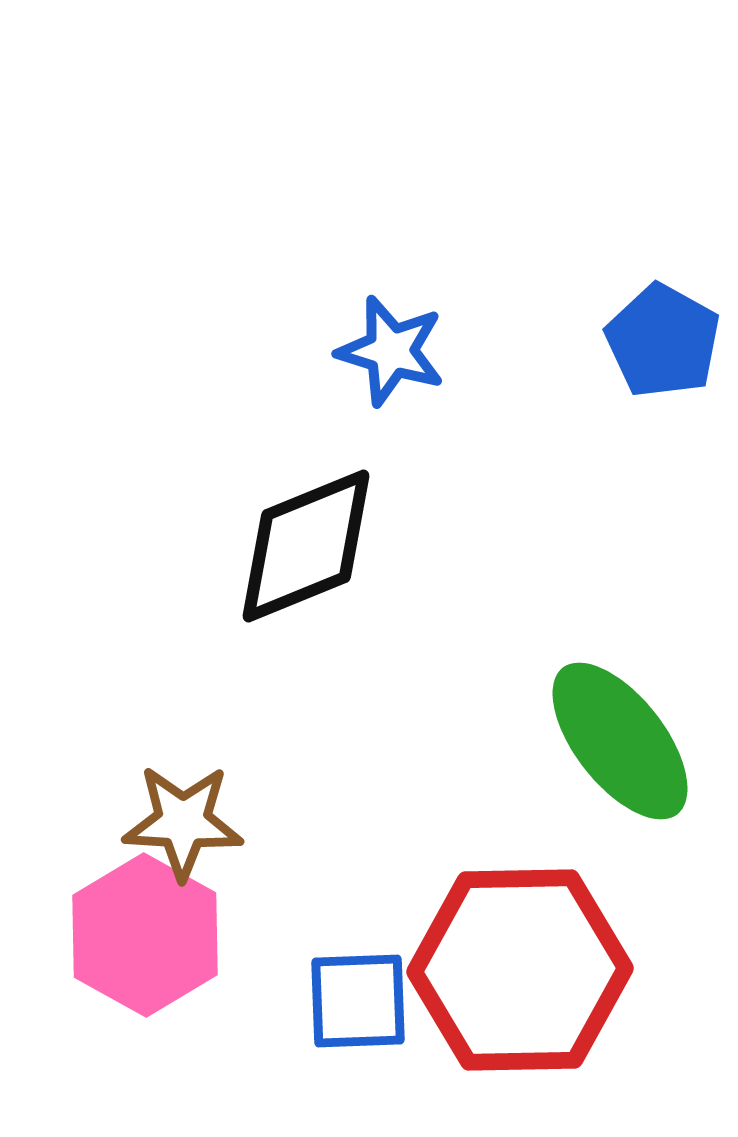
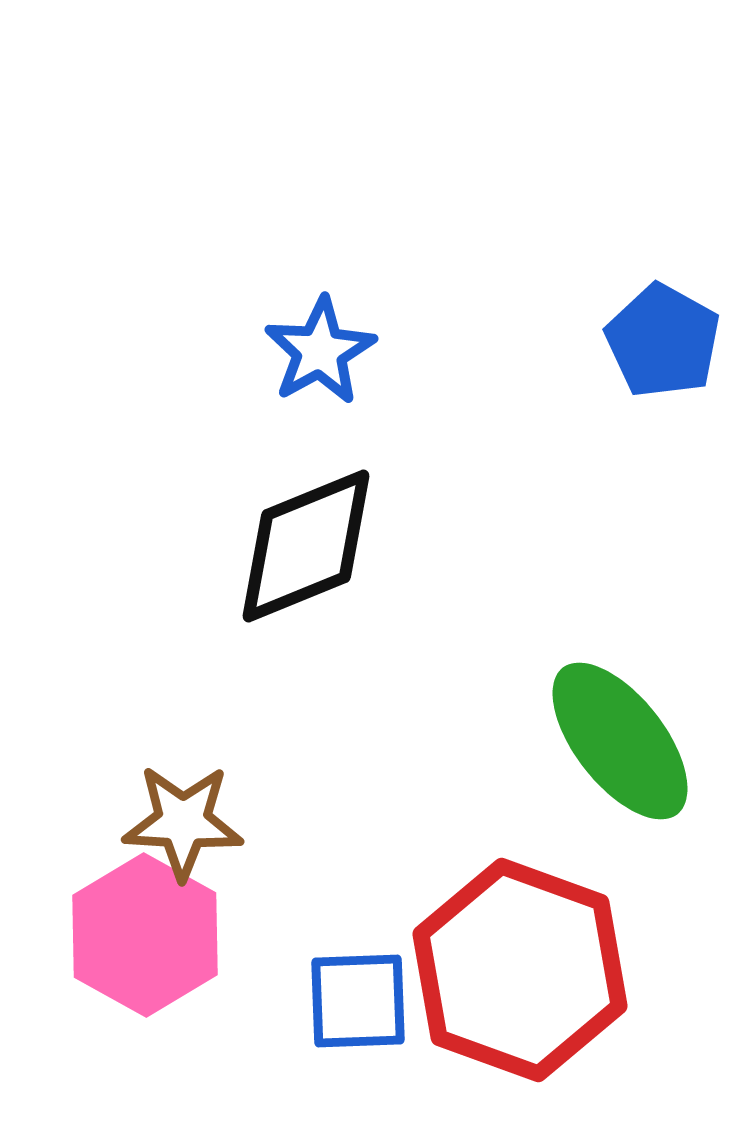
blue star: moved 71 px left; rotated 26 degrees clockwise
red hexagon: rotated 21 degrees clockwise
